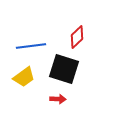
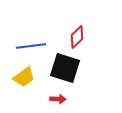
black square: moved 1 px right, 1 px up
